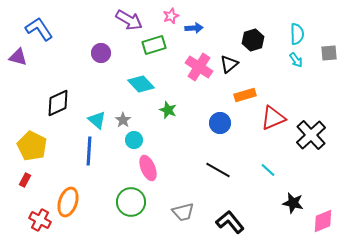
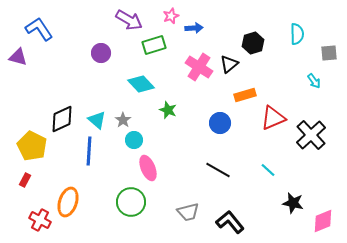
black hexagon: moved 3 px down
cyan arrow: moved 18 px right, 21 px down
black diamond: moved 4 px right, 16 px down
gray trapezoid: moved 5 px right
